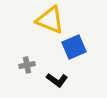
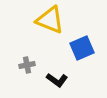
blue square: moved 8 px right, 1 px down
